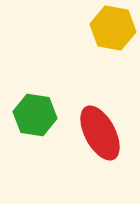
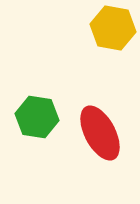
green hexagon: moved 2 px right, 2 px down
